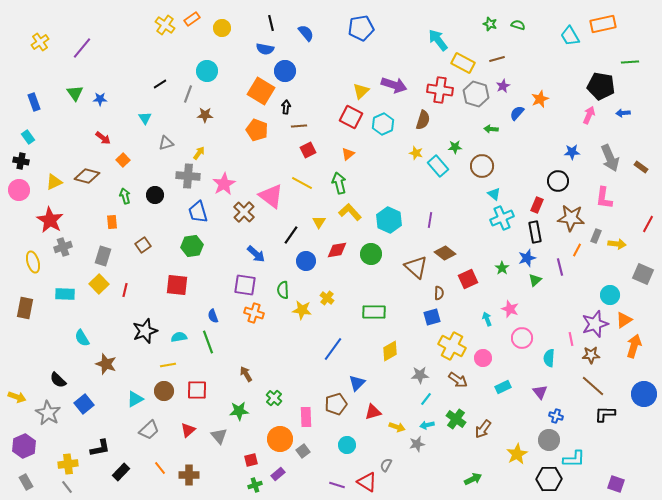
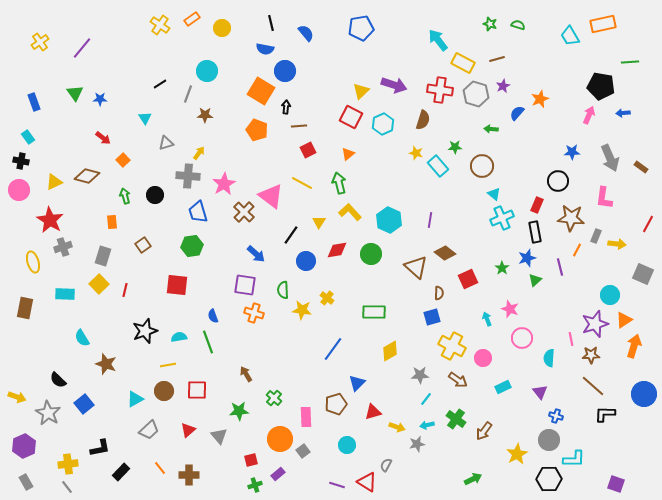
yellow cross at (165, 25): moved 5 px left
brown arrow at (483, 429): moved 1 px right, 2 px down
